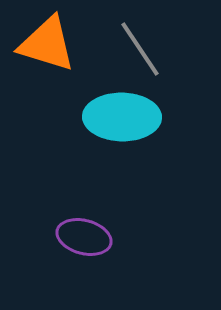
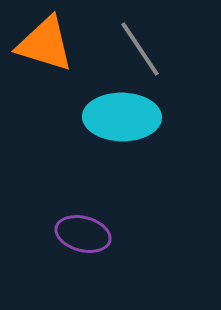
orange triangle: moved 2 px left
purple ellipse: moved 1 px left, 3 px up
